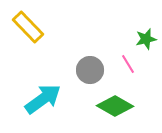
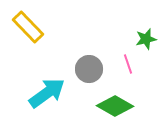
pink line: rotated 12 degrees clockwise
gray circle: moved 1 px left, 1 px up
cyan arrow: moved 4 px right, 6 px up
